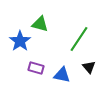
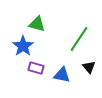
green triangle: moved 3 px left
blue star: moved 3 px right, 5 px down
